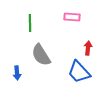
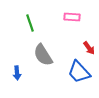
green line: rotated 18 degrees counterclockwise
red arrow: moved 1 px right; rotated 136 degrees clockwise
gray semicircle: moved 2 px right
